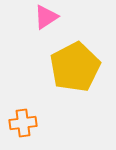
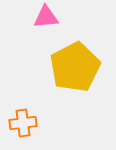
pink triangle: rotated 28 degrees clockwise
